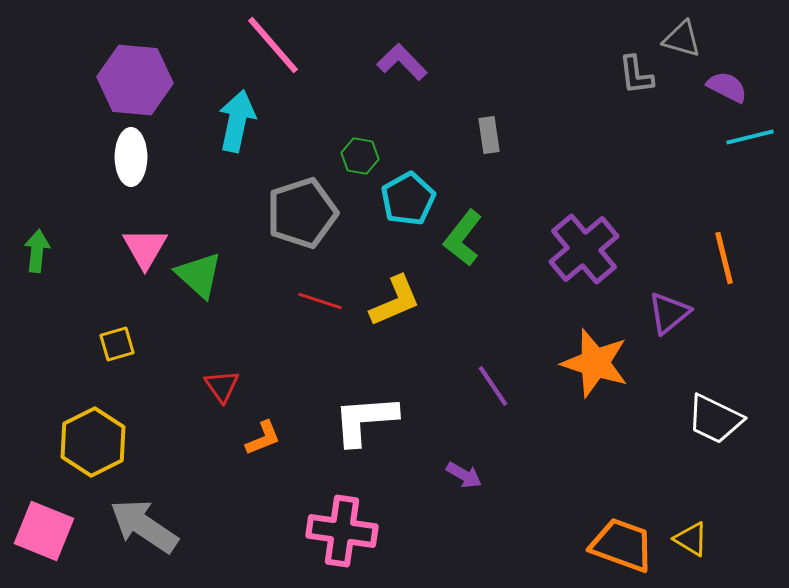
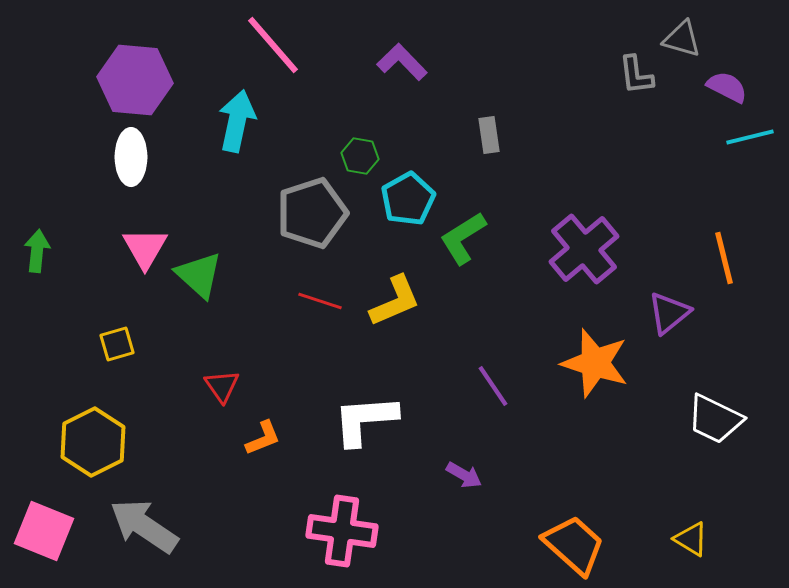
gray pentagon: moved 10 px right
green L-shape: rotated 20 degrees clockwise
orange trapezoid: moved 48 px left; rotated 22 degrees clockwise
